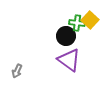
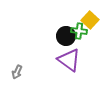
green cross: moved 2 px right, 8 px down
gray arrow: moved 1 px down
